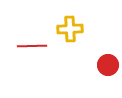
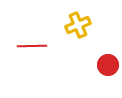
yellow cross: moved 8 px right, 4 px up; rotated 20 degrees counterclockwise
